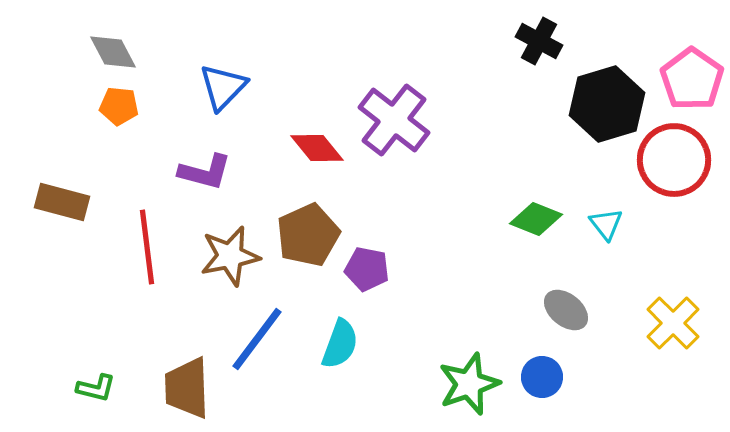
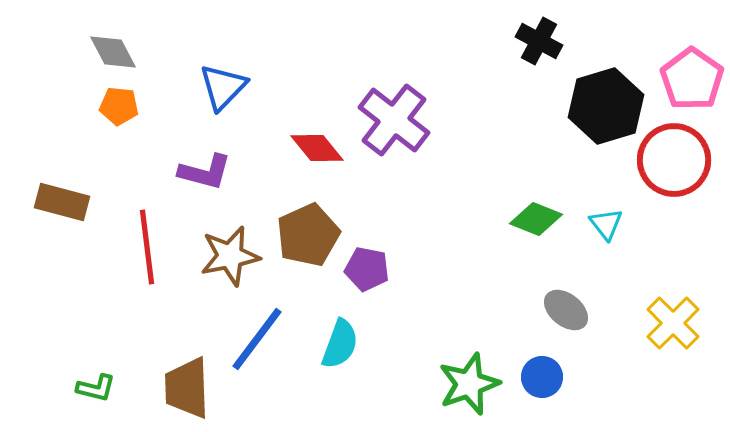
black hexagon: moved 1 px left, 2 px down
